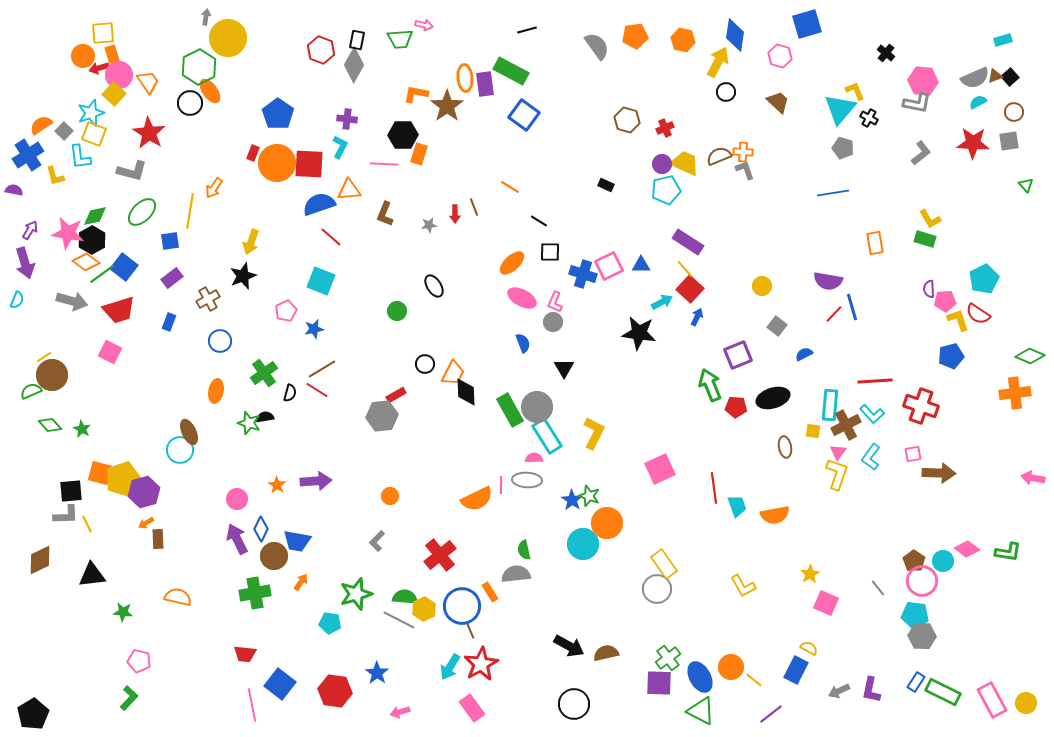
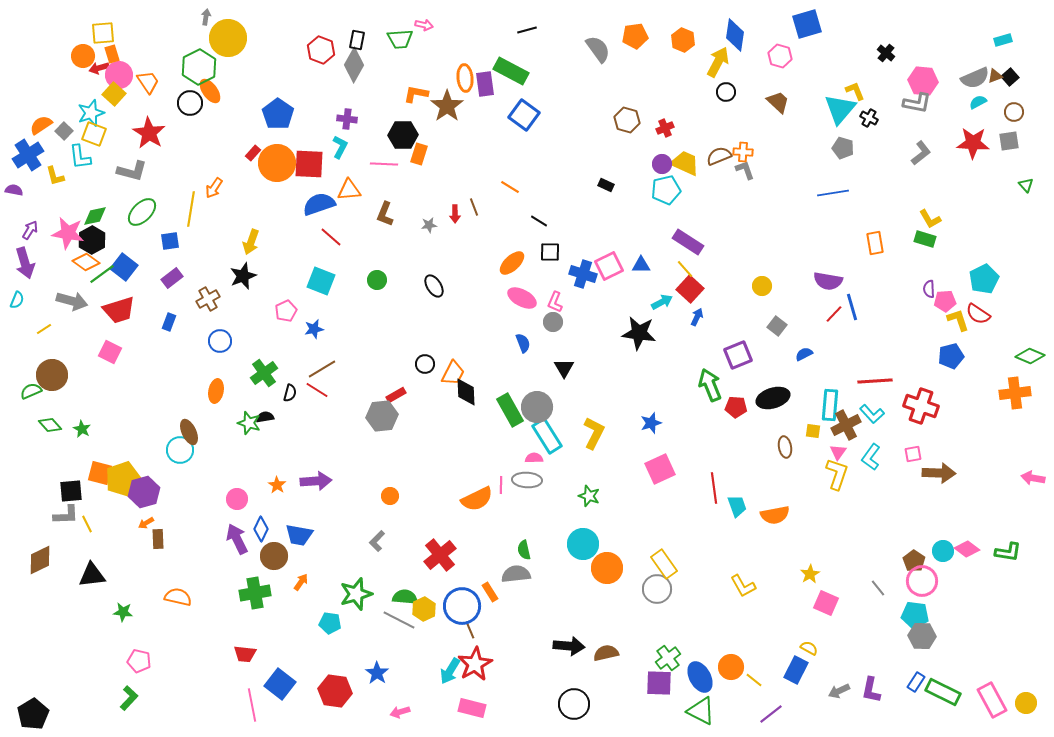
orange hexagon at (683, 40): rotated 10 degrees clockwise
gray semicircle at (597, 46): moved 1 px right, 3 px down
red rectangle at (253, 153): rotated 21 degrees clockwise
yellow line at (190, 211): moved 1 px right, 2 px up
green circle at (397, 311): moved 20 px left, 31 px up
yellow line at (44, 357): moved 28 px up
blue star at (572, 500): moved 79 px right, 77 px up; rotated 20 degrees clockwise
orange circle at (607, 523): moved 45 px down
blue trapezoid at (297, 541): moved 2 px right, 6 px up
cyan circle at (943, 561): moved 10 px up
black arrow at (569, 646): rotated 24 degrees counterclockwise
red star at (481, 664): moved 6 px left
cyan arrow at (450, 667): moved 4 px down
pink rectangle at (472, 708): rotated 40 degrees counterclockwise
